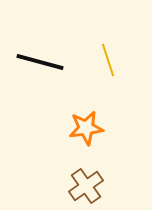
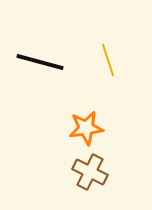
brown cross: moved 4 px right, 14 px up; rotated 28 degrees counterclockwise
